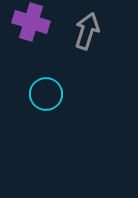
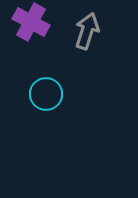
purple cross: rotated 12 degrees clockwise
